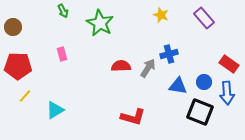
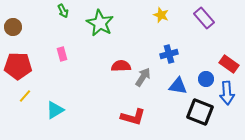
gray arrow: moved 5 px left, 9 px down
blue circle: moved 2 px right, 3 px up
